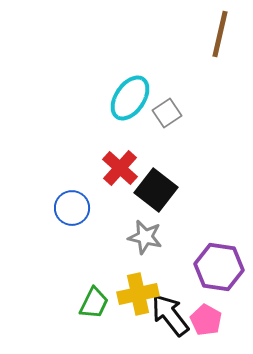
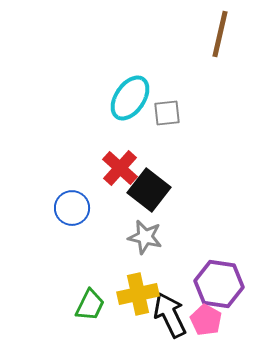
gray square: rotated 28 degrees clockwise
black square: moved 7 px left
purple hexagon: moved 17 px down
green trapezoid: moved 4 px left, 2 px down
black arrow: rotated 12 degrees clockwise
